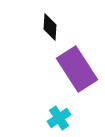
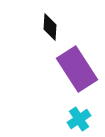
cyan cross: moved 20 px right, 1 px down
